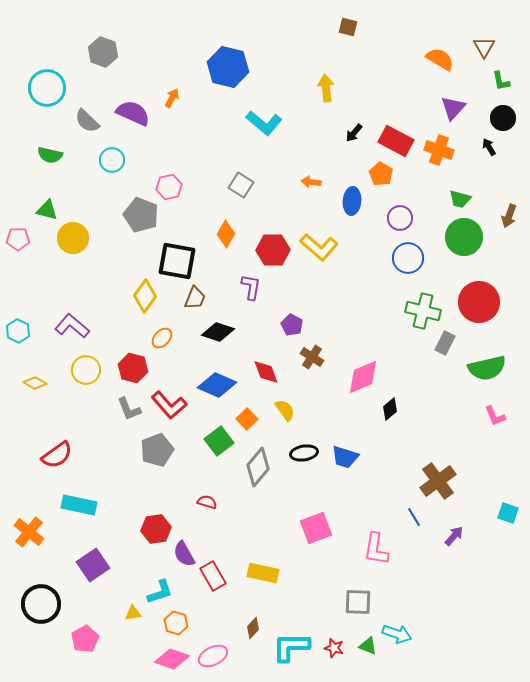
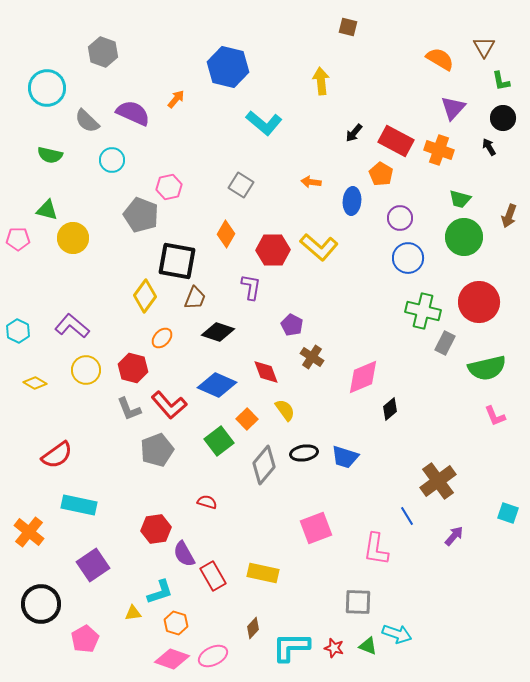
yellow arrow at (326, 88): moved 5 px left, 7 px up
orange arrow at (172, 98): moved 4 px right, 1 px down; rotated 12 degrees clockwise
gray diamond at (258, 467): moved 6 px right, 2 px up
blue line at (414, 517): moved 7 px left, 1 px up
